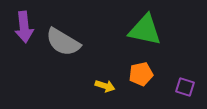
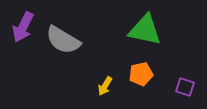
purple arrow: moved 1 px left; rotated 32 degrees clockwise
gray semicircle: moved 2 px up
yellow arrow: rotated 102 degrees clockwise
